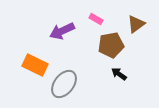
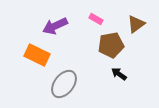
purple arrow: moved 7 px left, 5 px up
orange rectangle: moved 2 px right, 10 px up
